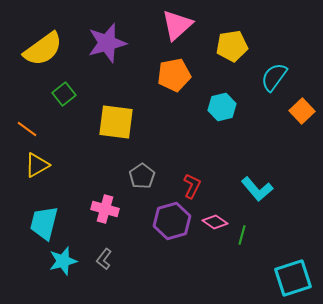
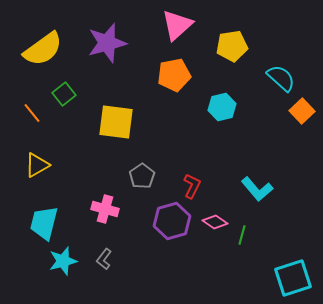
cyan semicircle: moved 7 px right, 1 px down; rotated 96 degrees clockwise
orange line: moved 5 px right, 16 px up; rotated 15 degrees clockwise
